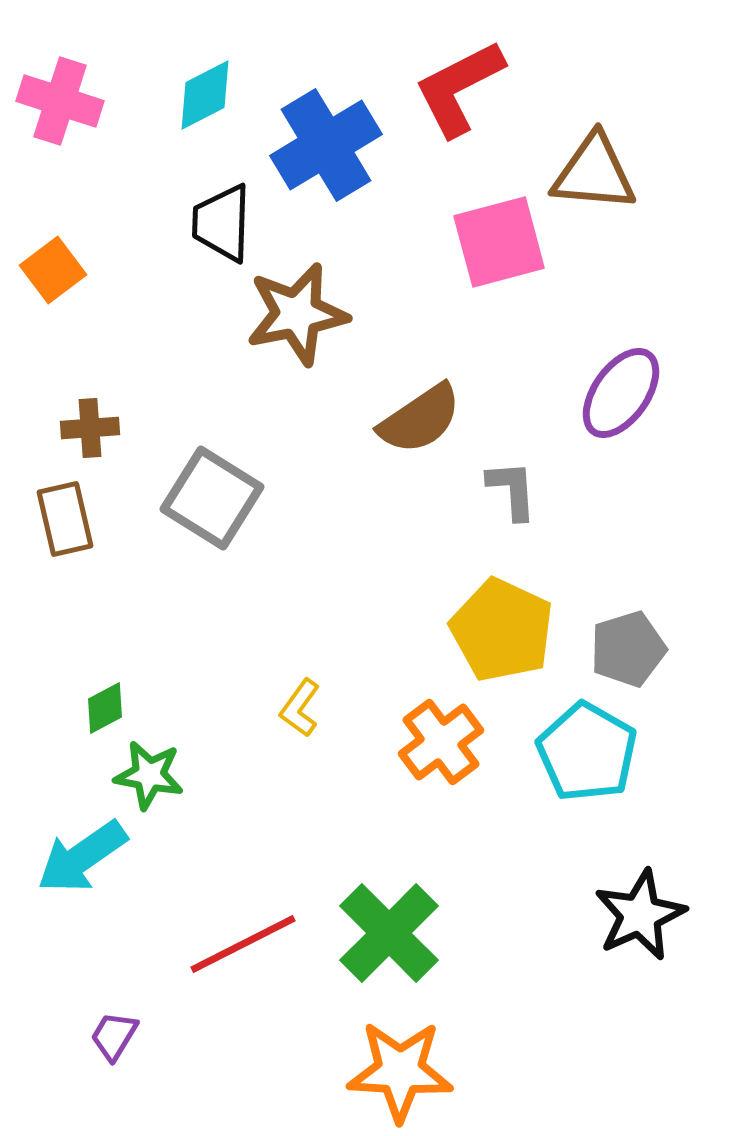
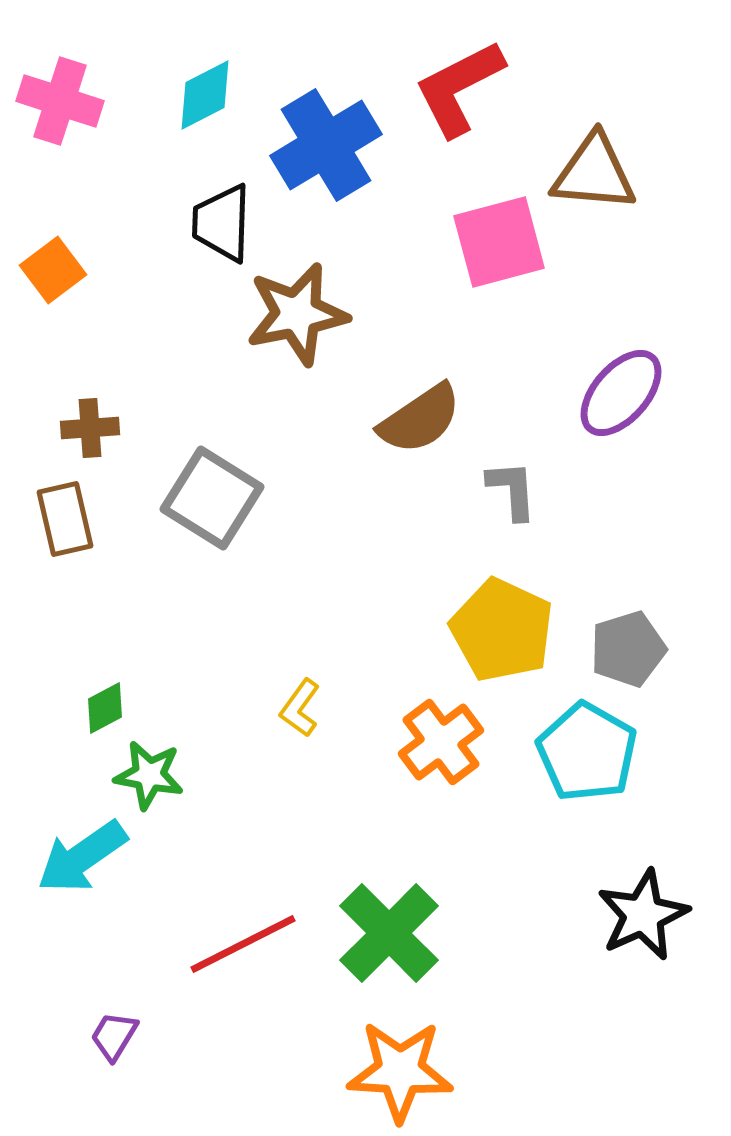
purple ellipse: rotated 6 degrees clockwise
black star: moved 3 px right
